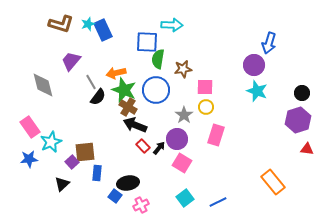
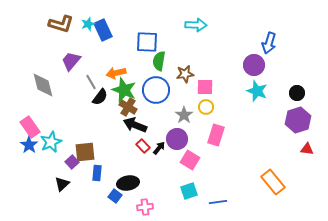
cyan arrow at (172, 25): moved 24 px right
green semicircle at (158, 59): moved 1 px right, 2 px down
brown star at (183, 69): moved 2 px right, 5 px down
black circle at (302, 93): moved 5 px left
black semicircle at (98, 97): moved 2 px right
blue star at (29, 159): moved 14 px up; rotated 30 degrees counterclockwise
pink square at (182, 163): moved 8 px right, 3 px up
cyan square at (185, 198): moved 4 px right, 7 px up; rotated 18 degrees clockwise
blue line at (218, 202): rotated 18 degrees clockwise
pink cross at (141, 205): moved 4 px right, 2 px down; rotated 21 degrees clockwise
